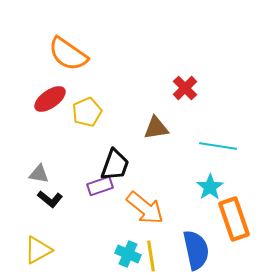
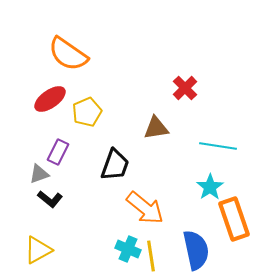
gray triangle: rotated 30 degrees counterclockwise
purple rectangle: moved 42 px left, 34 px up; rotated 45 degrees counterclockwise
cyan cross: moved 5 px up
